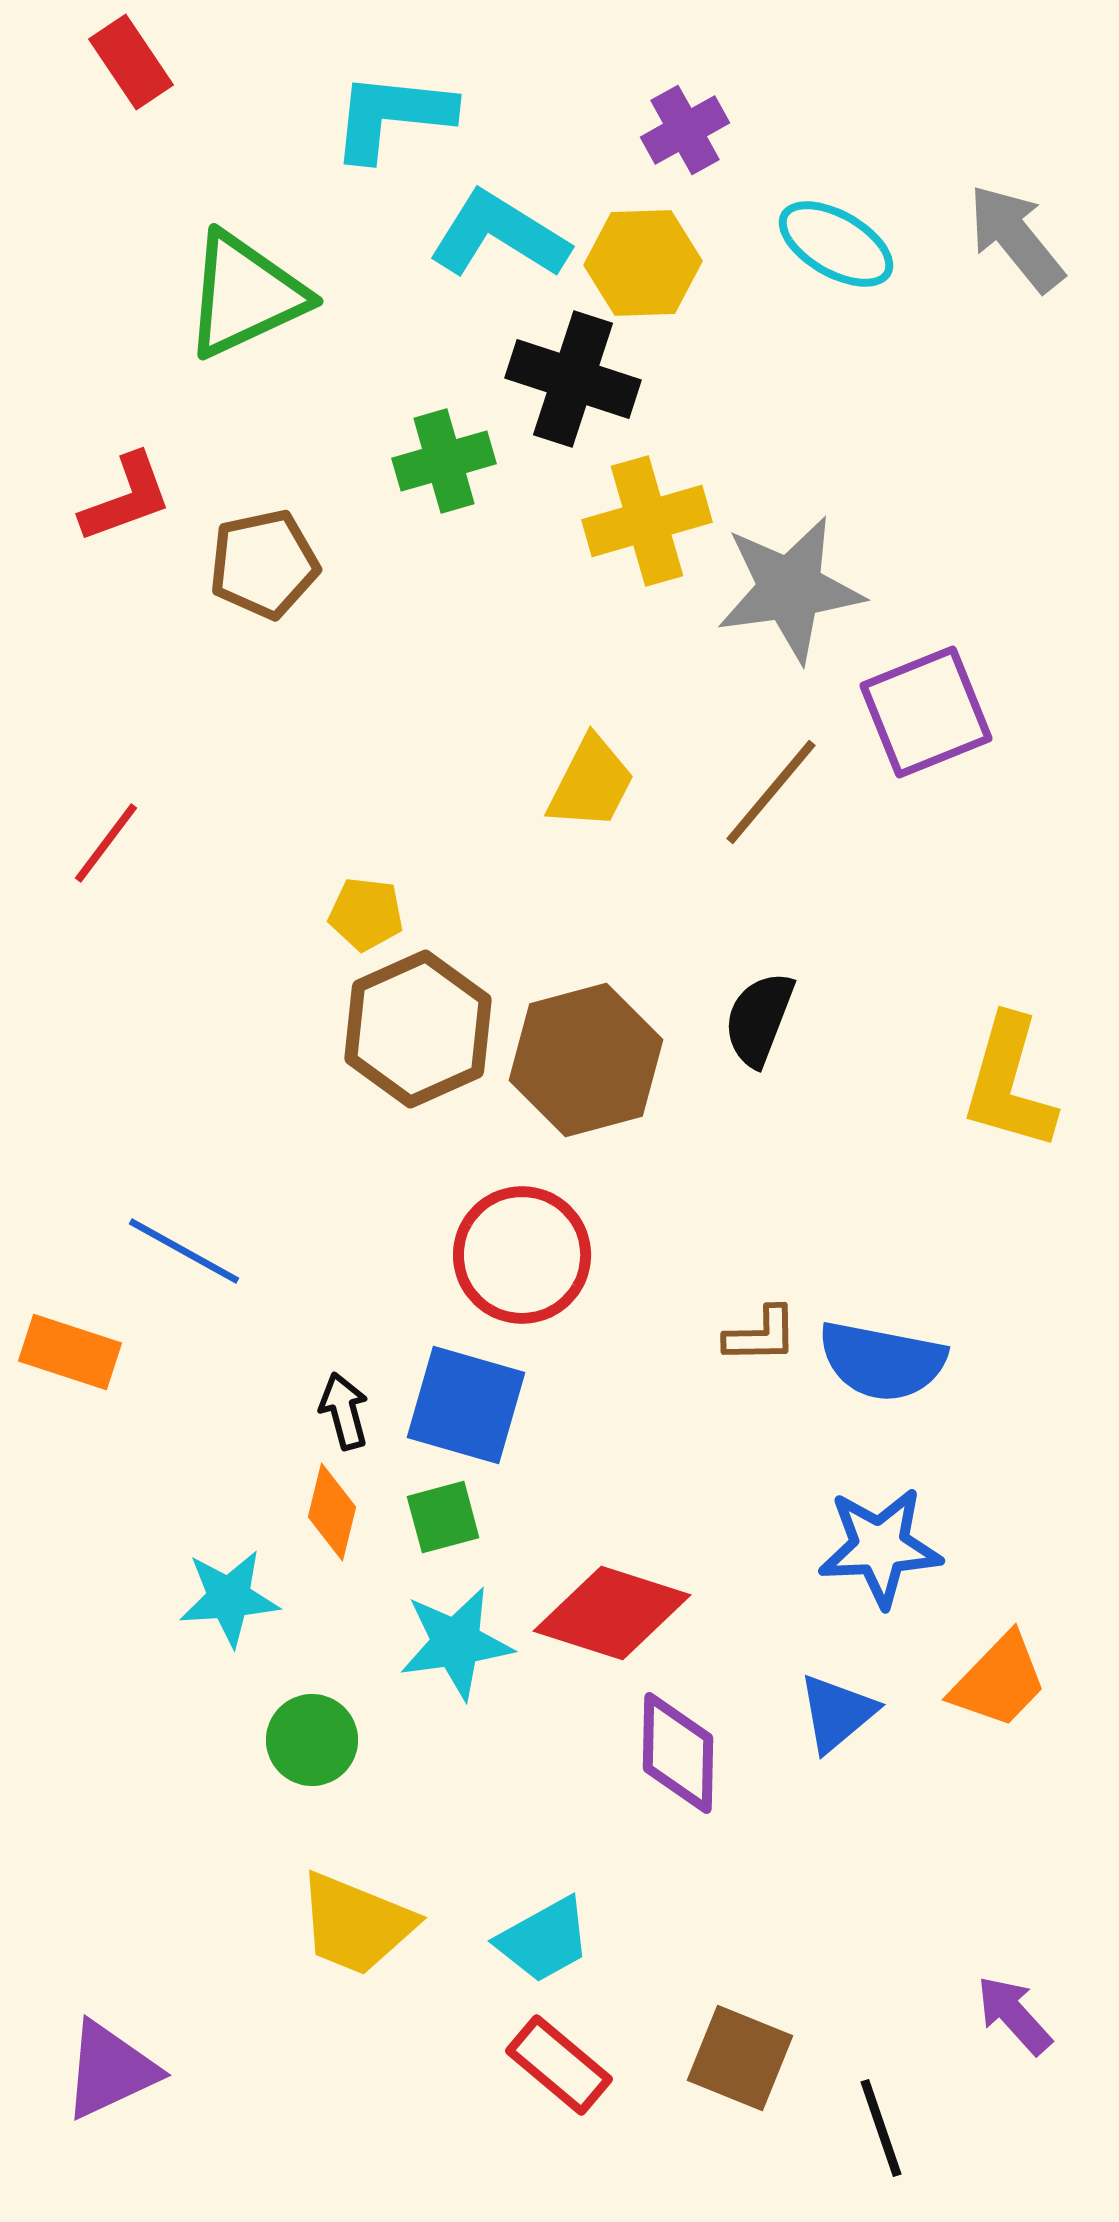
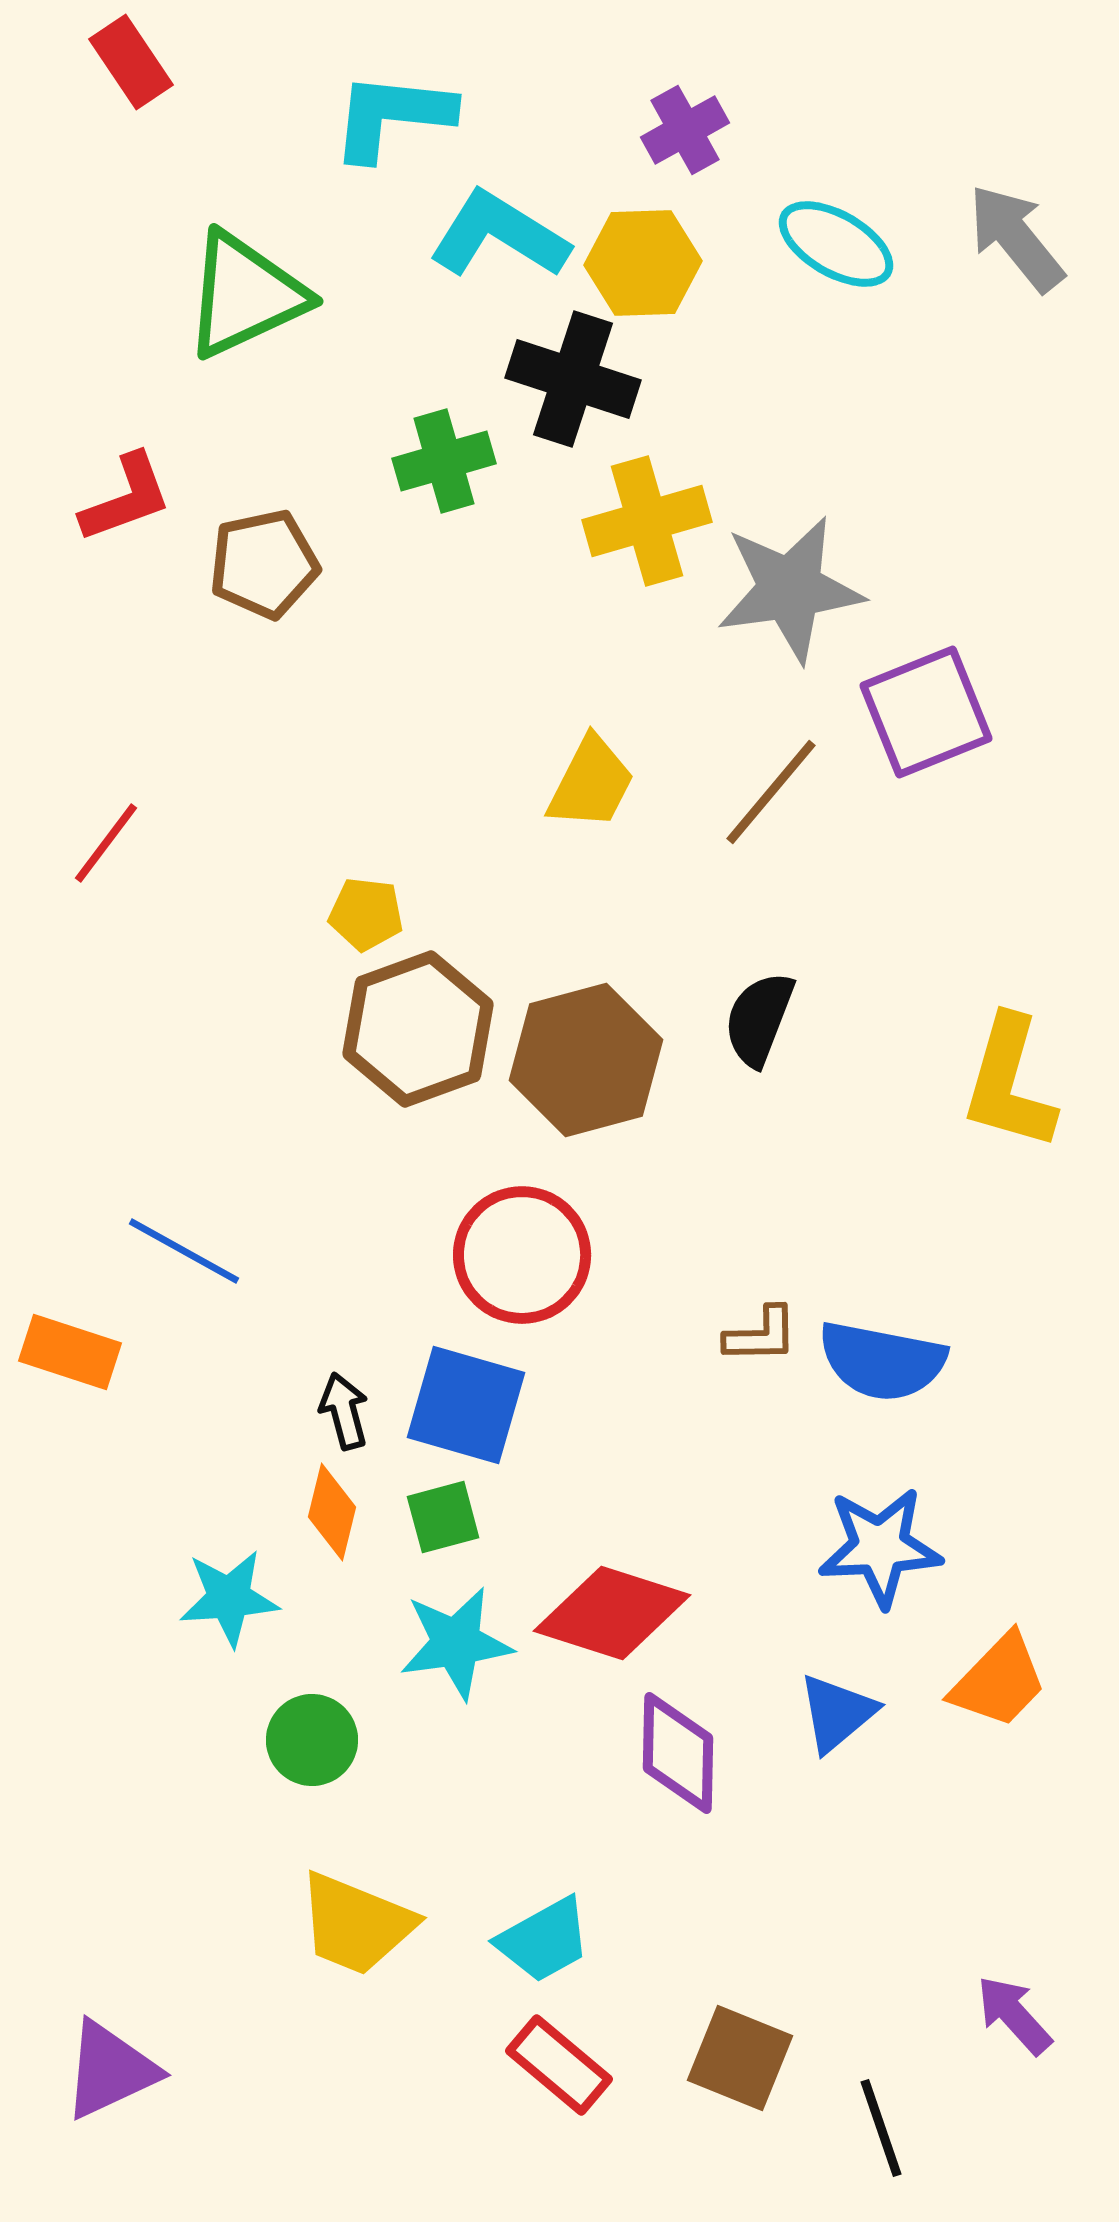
brown hexagon at (418, 1029): rotated 4 degrees clockwise
